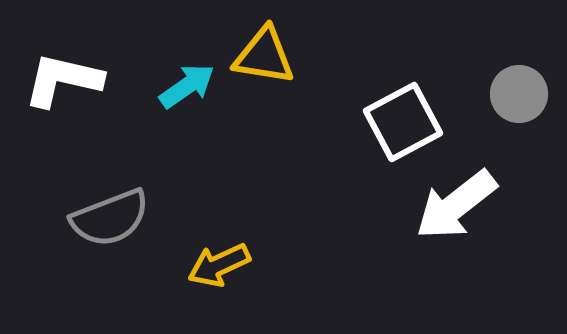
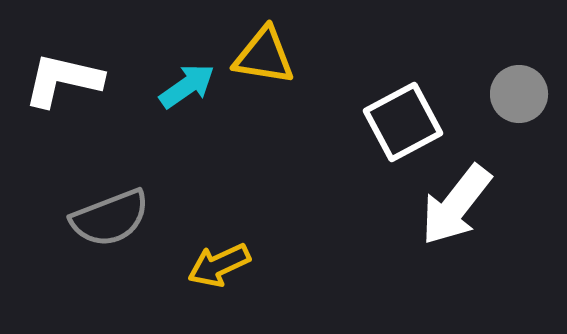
white arrow: rotated 14 degrees counterclockwise
